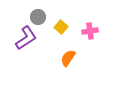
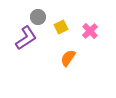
yellow square: rotated 24 degrees clockwise
pink cross: rotated 35 degrees counterclockwise
